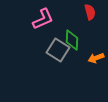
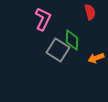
pink L-shape: rotated 40 degrees counterclockwise
